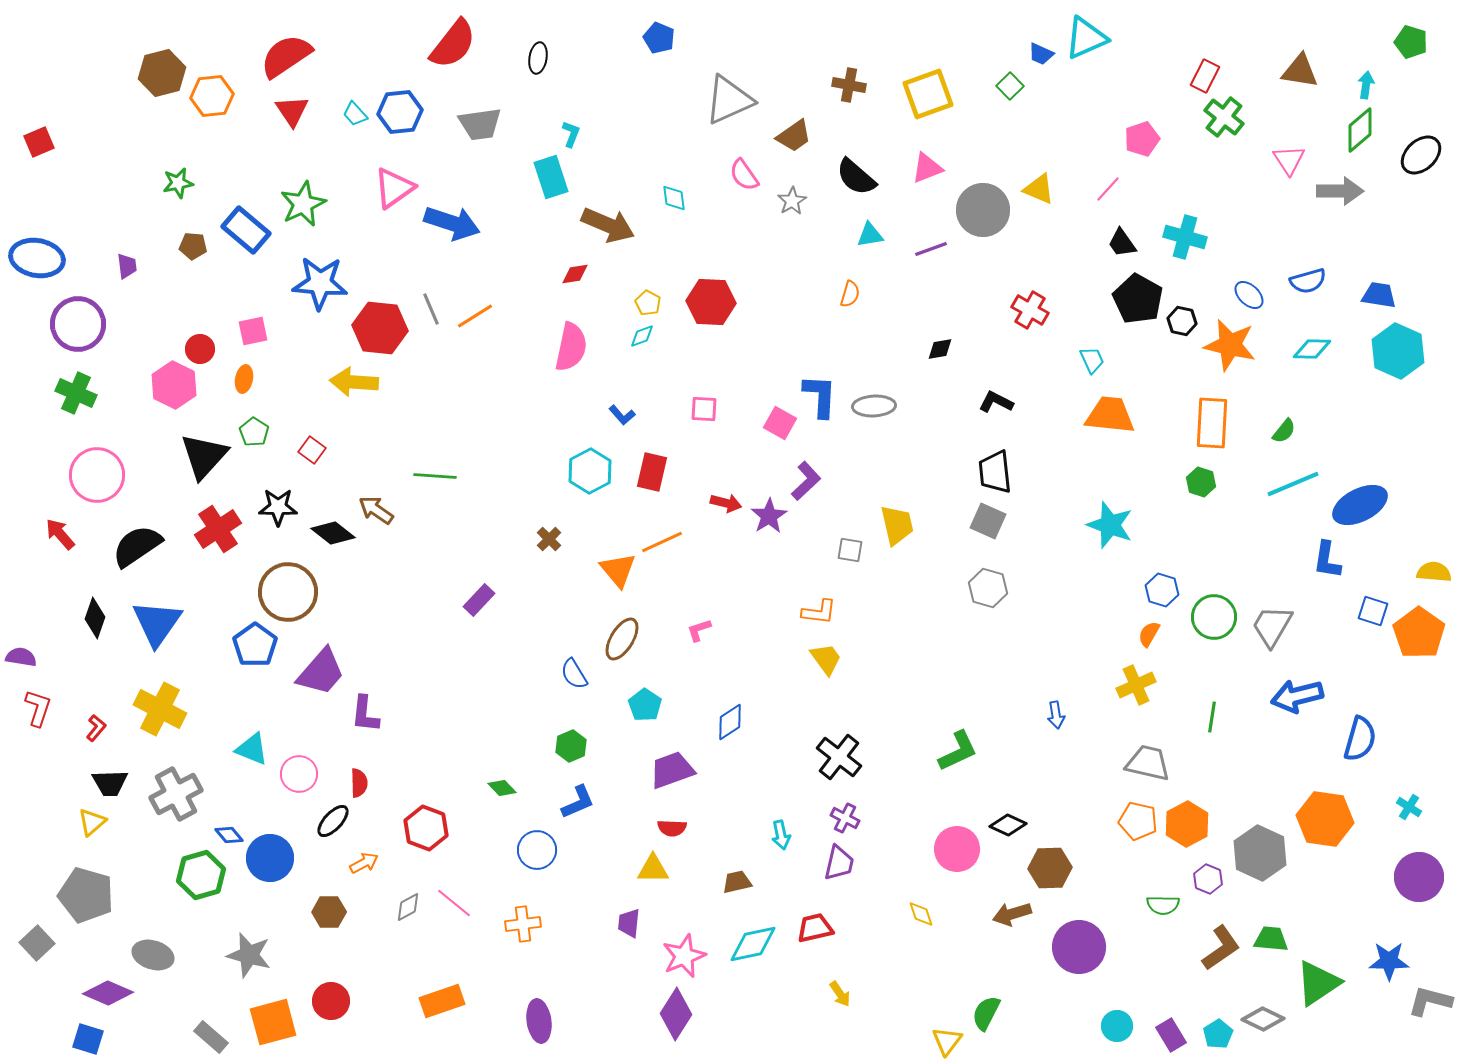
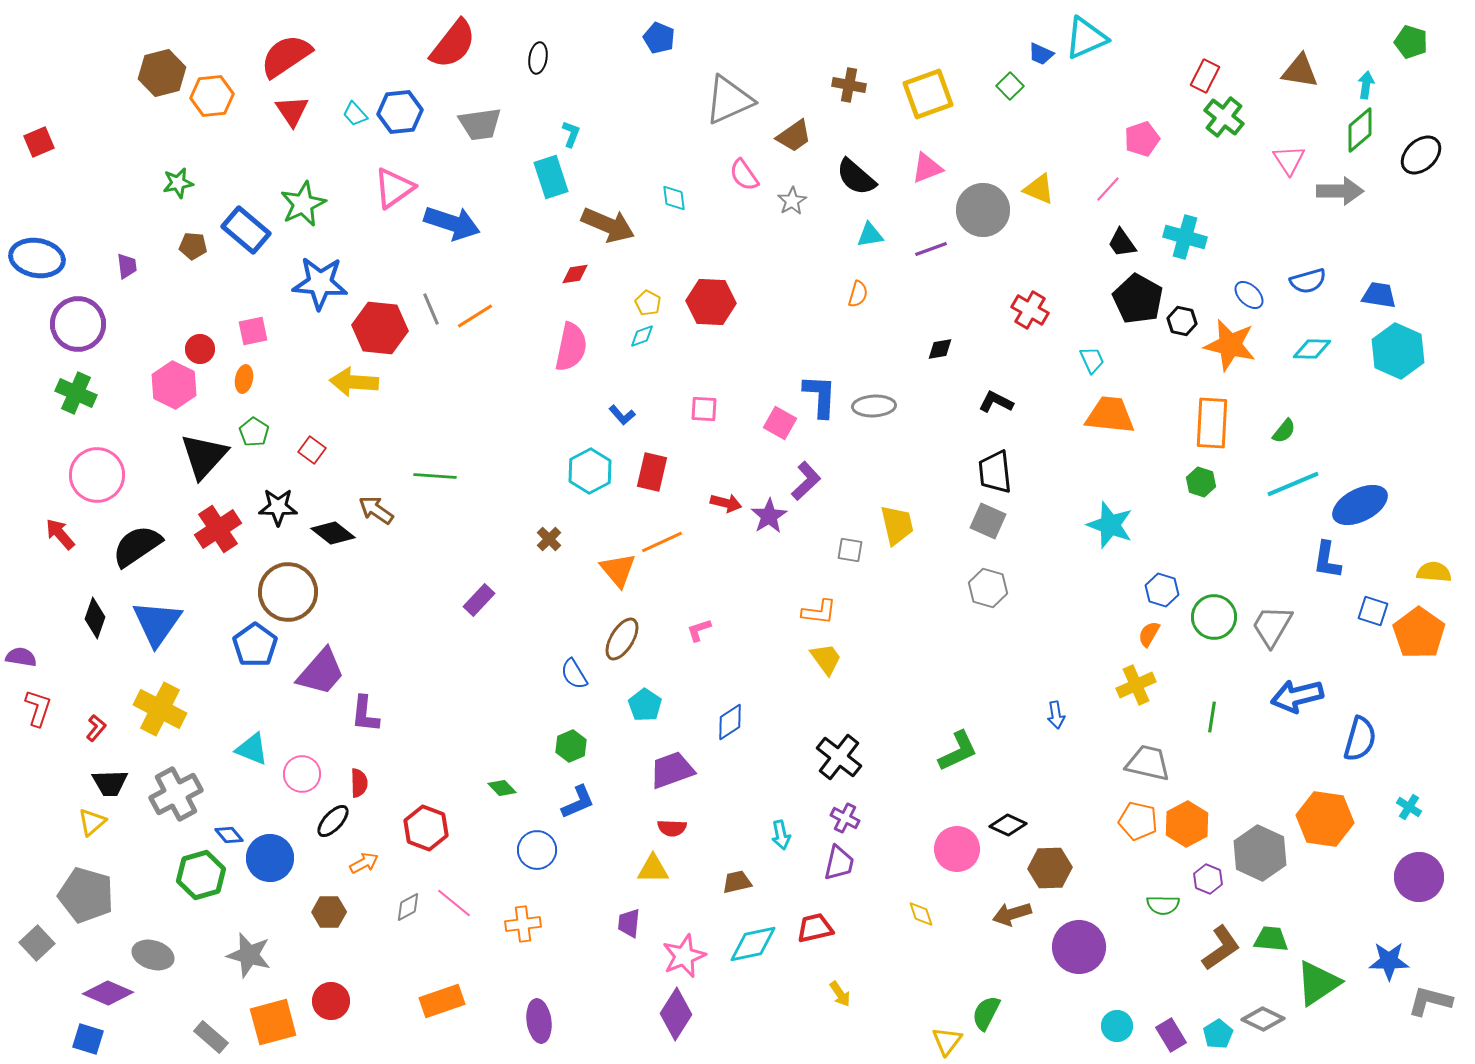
orange semicircle at (850, 294): moved 8 px right
pink circle at (299, 774): moved 3 px right
